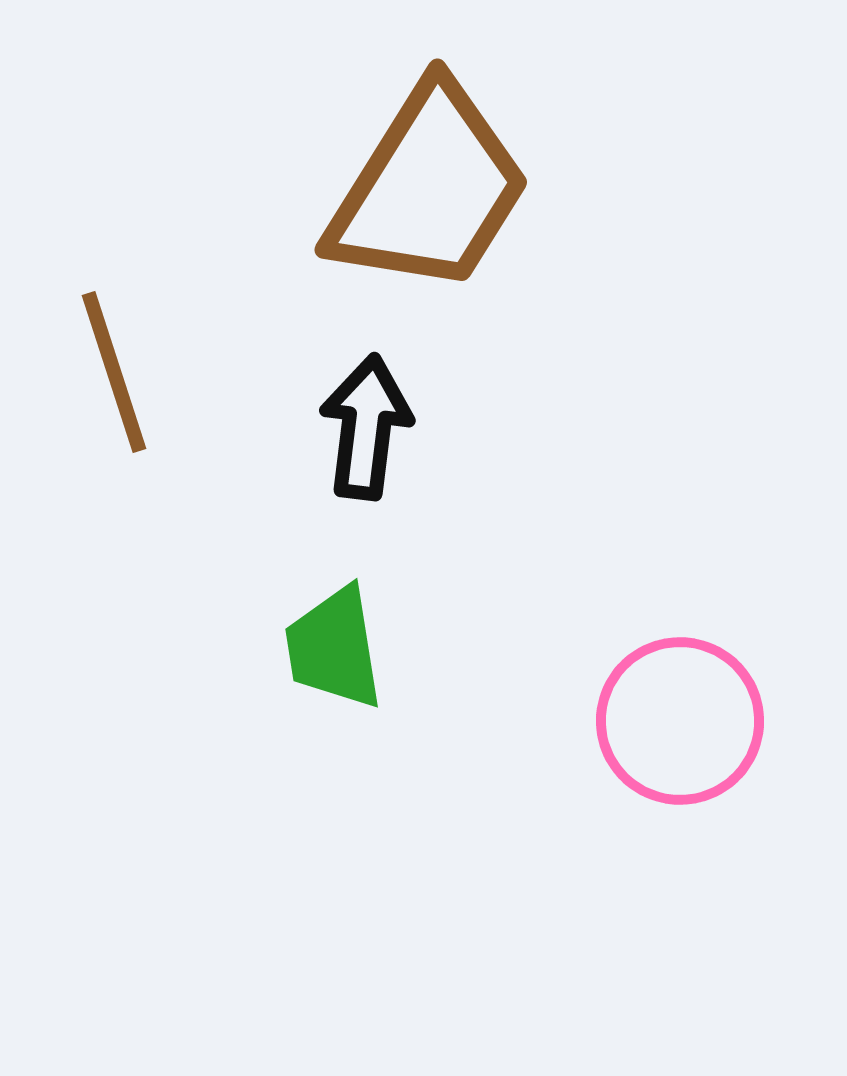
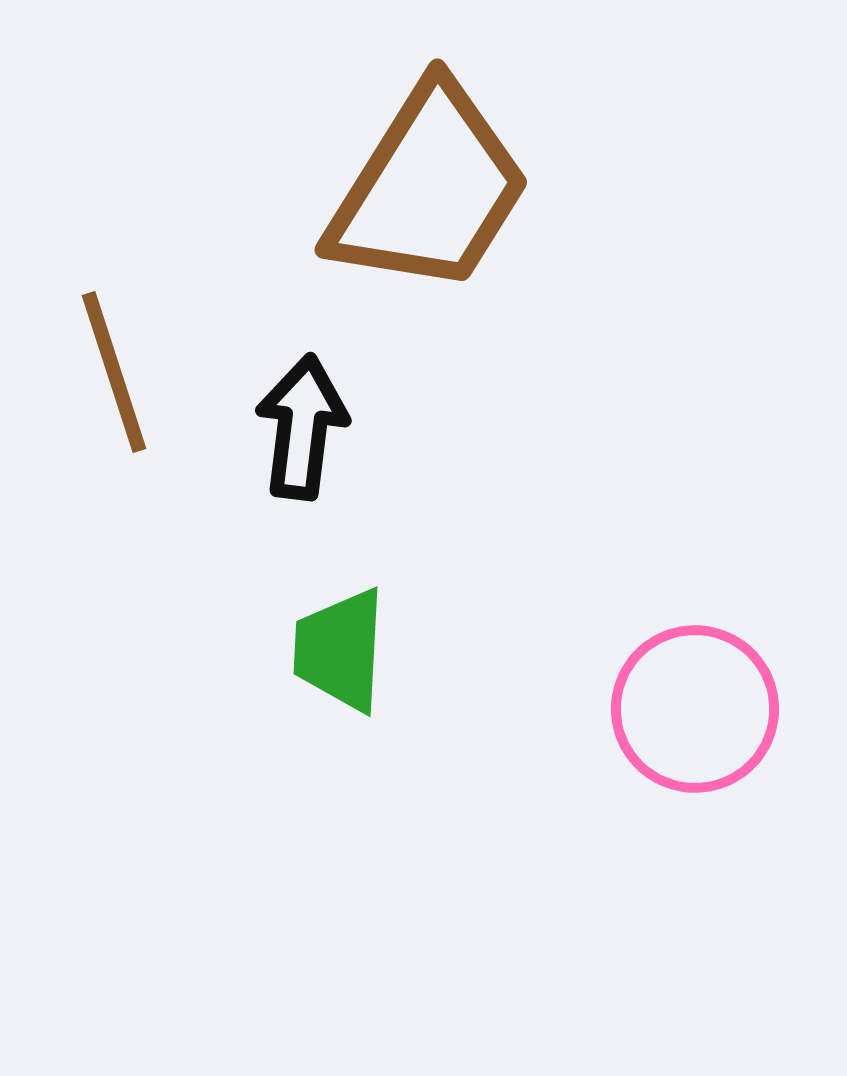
black arrow: moved 64 px left
green trapezoid: moved 6 px right, 2 px down; rotated 12 degrees clockwise
pink circle: moved 15 px right, 12 px up
